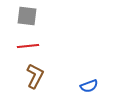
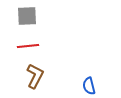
gray square: rotated 10 degrees counterclockwise
blue semicircle: rotated 96 degrees clockwise
